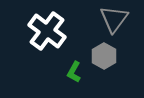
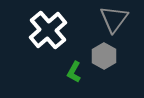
white cross: moved 1 px right, 1 px up; rotated 12 degrees clockwise
